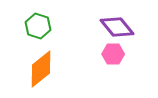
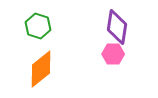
purple diamond: rotated 48 degrees clockwise
